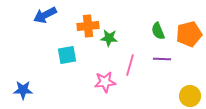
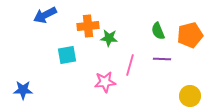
orange pentagon: moved 1 px right, 1 px down
